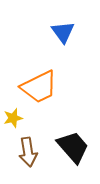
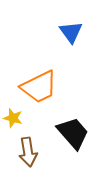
blue triangle: moved 8 px right
yellow star: rotated 30 degrees clockwise
black trapezoid: moved 14 px up
